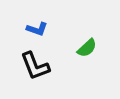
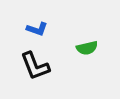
green semicircle: rotated 30 degrees clockwise
